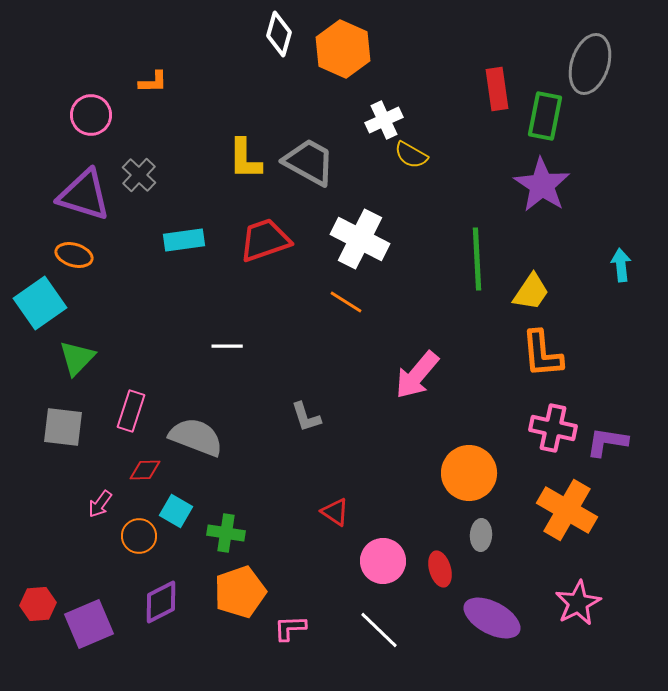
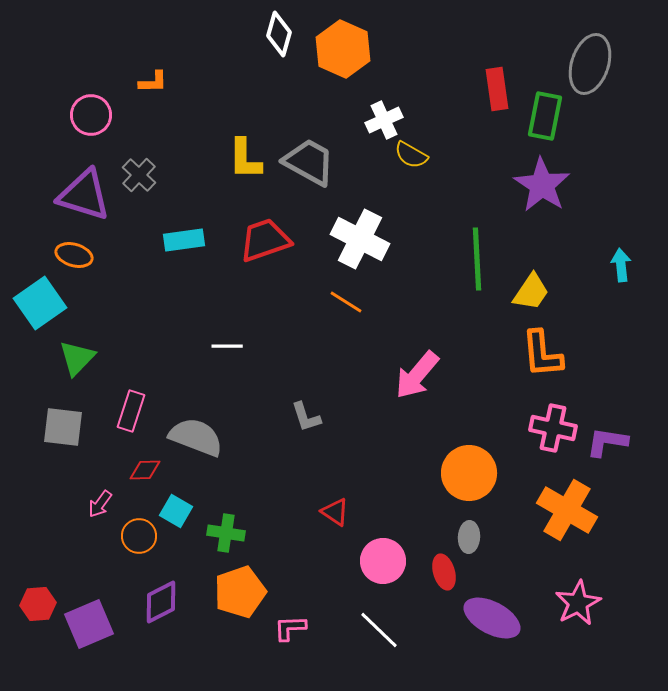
gray ellipse at (481, 535): moved 12 px left, 2 px down
red ellipse at (440, 569): moved 4 px right, 3 px down
